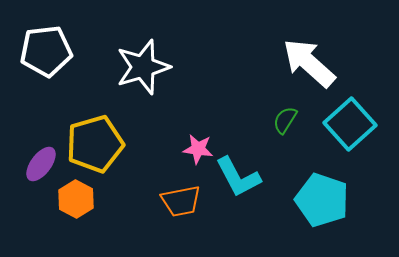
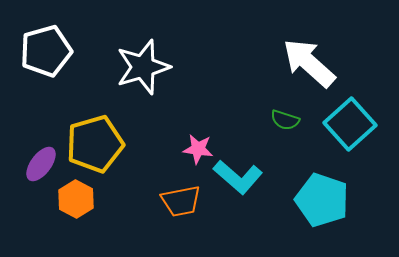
white pentagon: rotated 9 degrees counterclockwise
green semicircle: rotated 104 degrees counterclockwise
cyan L-shape: rotated 21 degrees counterclockwise
